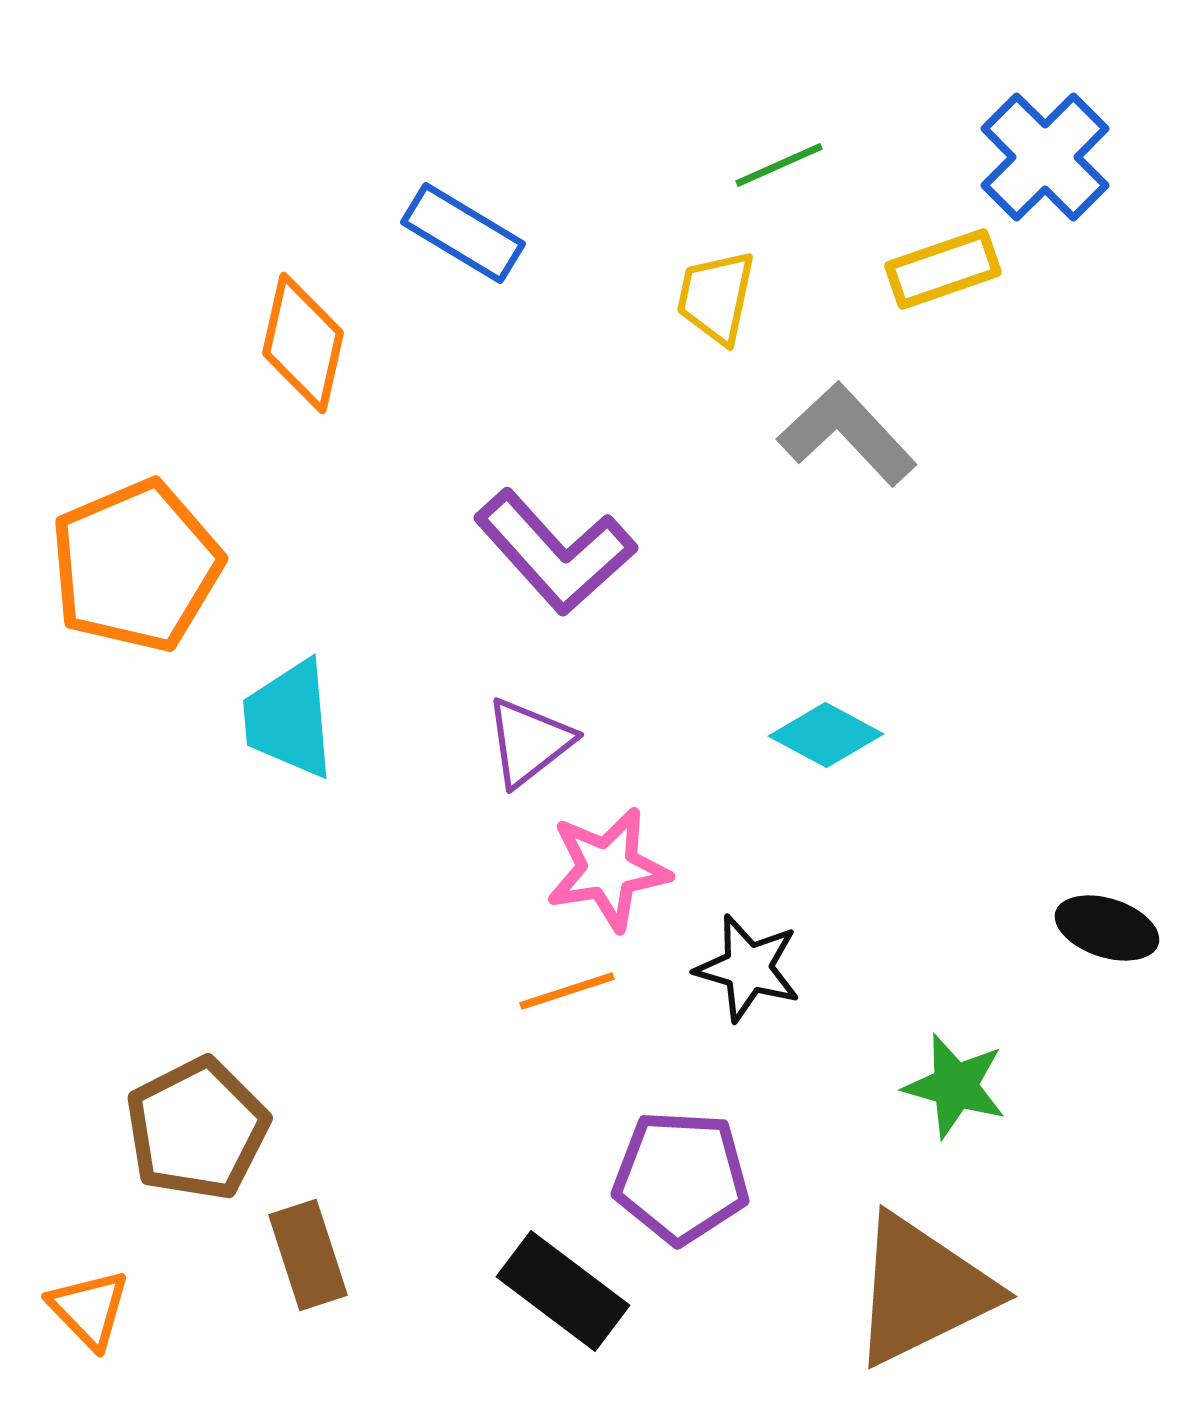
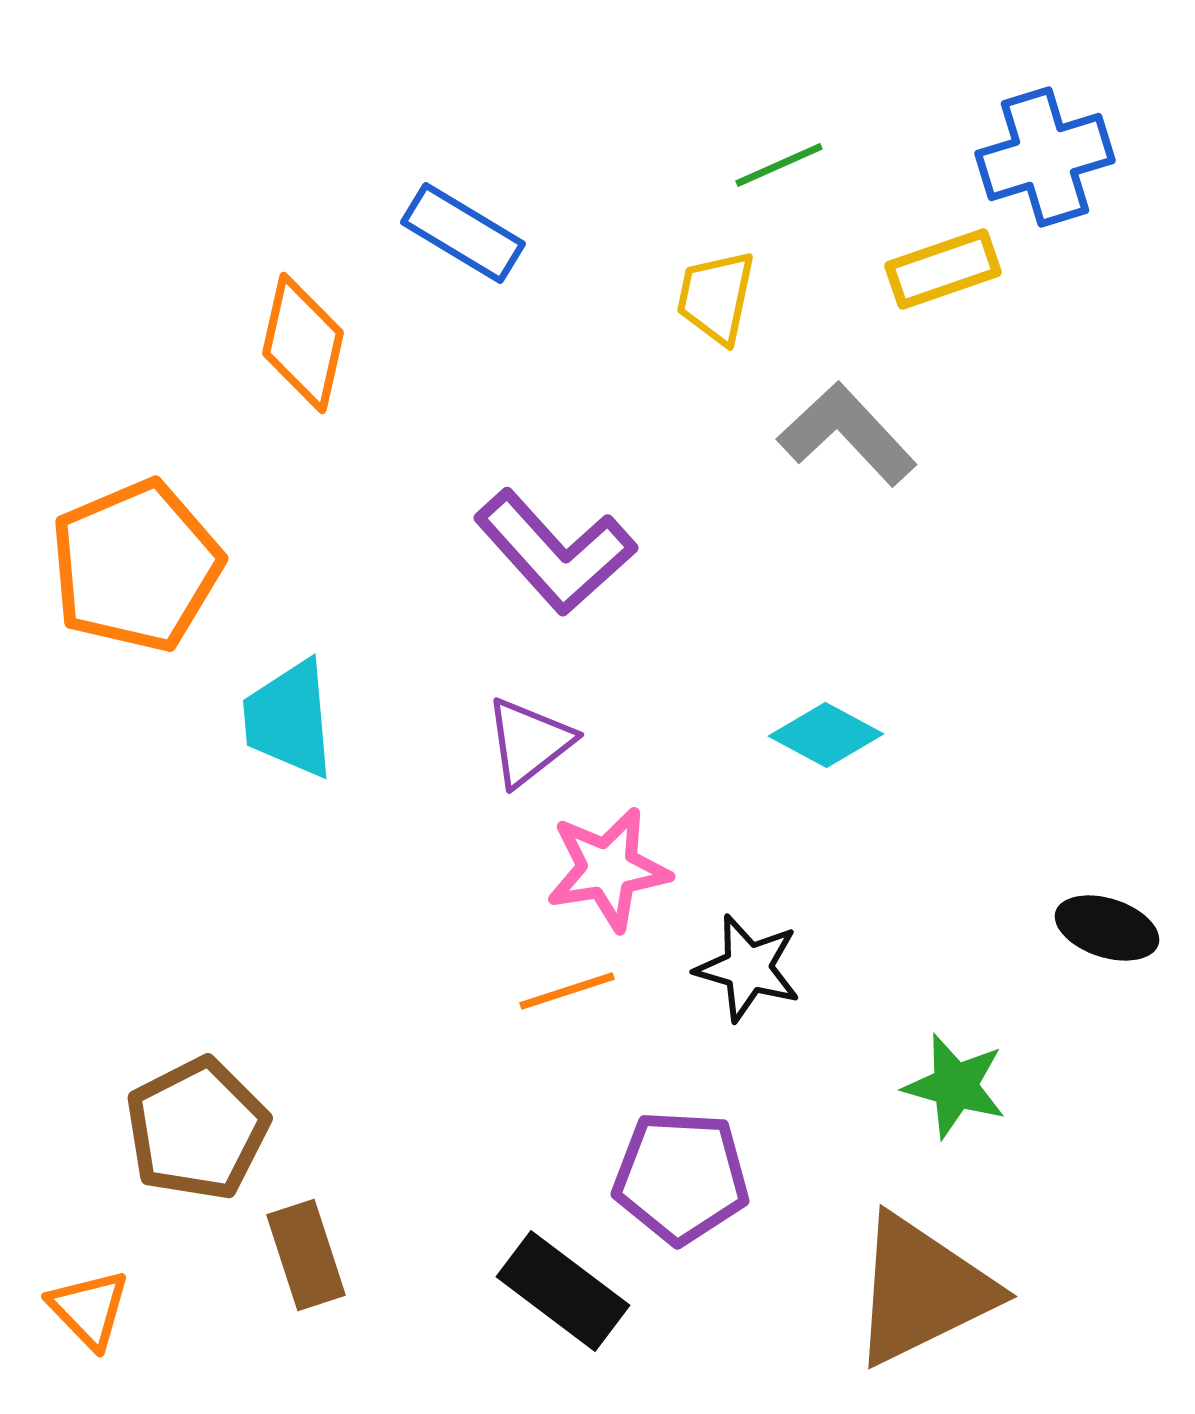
blue cross: rotated 28 degrees clockwise
brown rectangle: moved 2 px left
